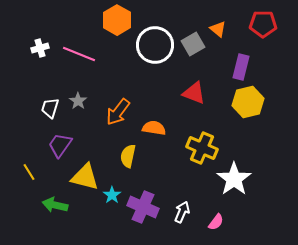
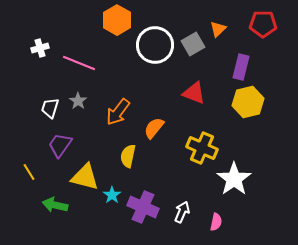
orange triangle: rotated 36 degrees clockwise
pink line: moved 9 px down
orange semicircle: rotated 60 degrees counterclockwise
pink semicircle: rotated 24 degrees counterclockwise
